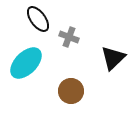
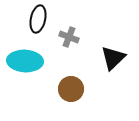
black ellipse: rotated 48 degrees clockwise
cyan ellipse: moved 1 px left, 2 px up; rotated 48 degrees clockwise
brown circle: moved 2 px up
